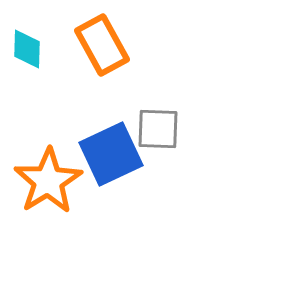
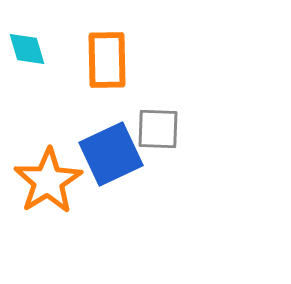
orange rectangle: moved 5 px right, 15 px down; rotated 28 degrees clockwise
cyan diamond: rotated 18 degrees counterclockwise
